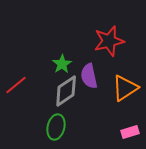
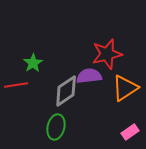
red star: moved 2 px left, 13 px down
green star: moved 29 px left, 1 px up
purple semicircle: rotated 95 degrees clockwise
red line: rotated 30 degrees clockwise
pink rectangle: rotated 18 degrees counterclockwise
